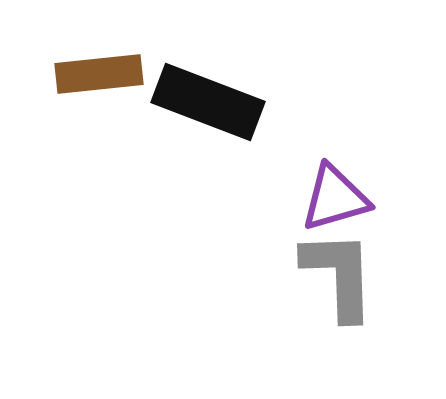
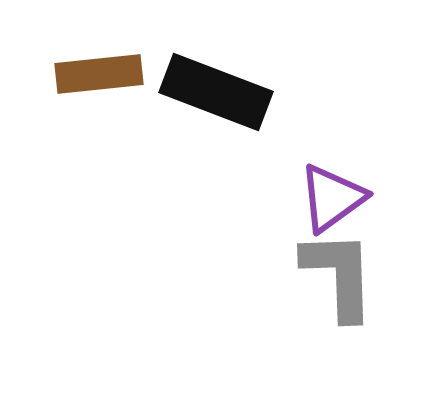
black rectangle: moved 8 px right, 10 px up
purple triangle: moved 3 px left; rotated 20 degrees counterclockwise
